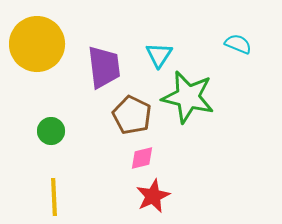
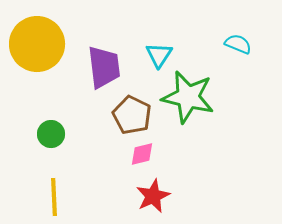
green circle: moved 3 px down
pink diamond: moved 4 px up
